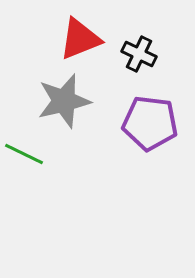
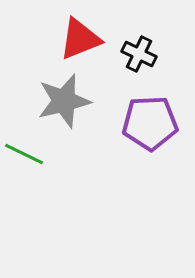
purple pentagon: rotated 10 degrees counterclockwise
